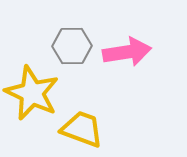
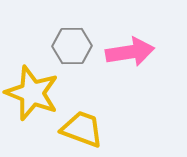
pink arrow: moved 3 px right
yellow star: rotated 4 degrees counterclockwise
